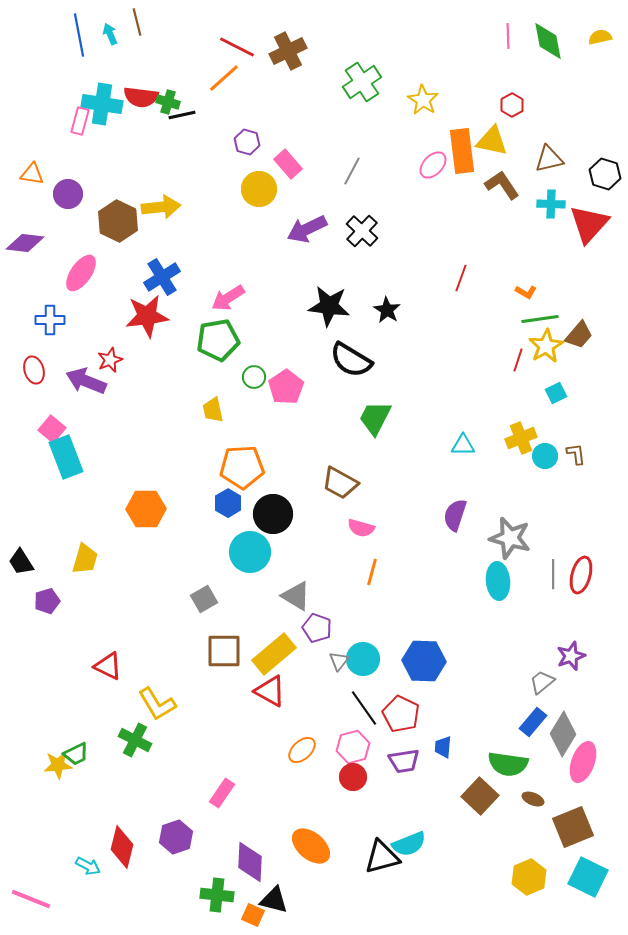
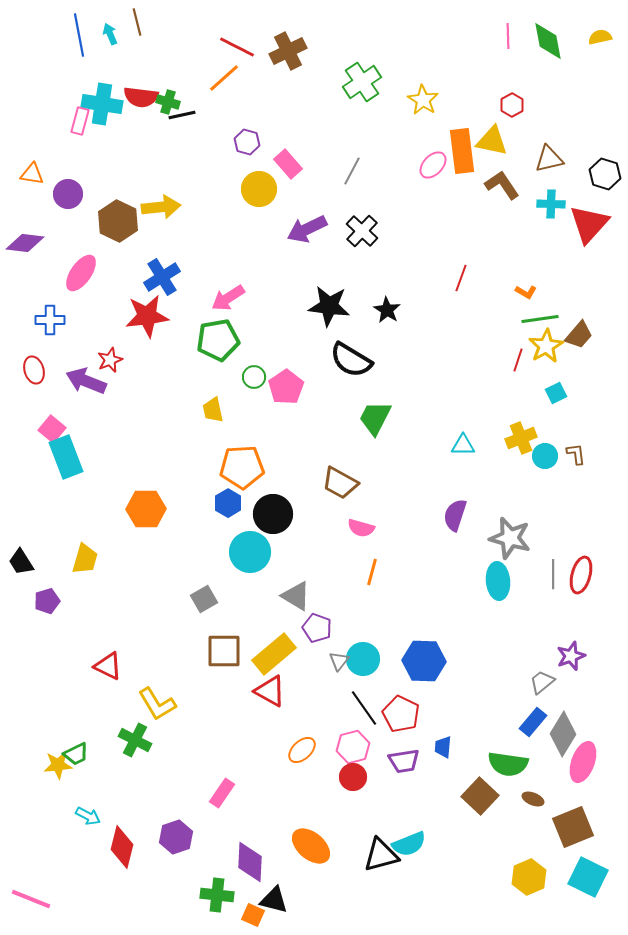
black triangle at (382, 857): moved 1 px left, 2 px up
cyan arrow at (88, 866): moved 50 px up
